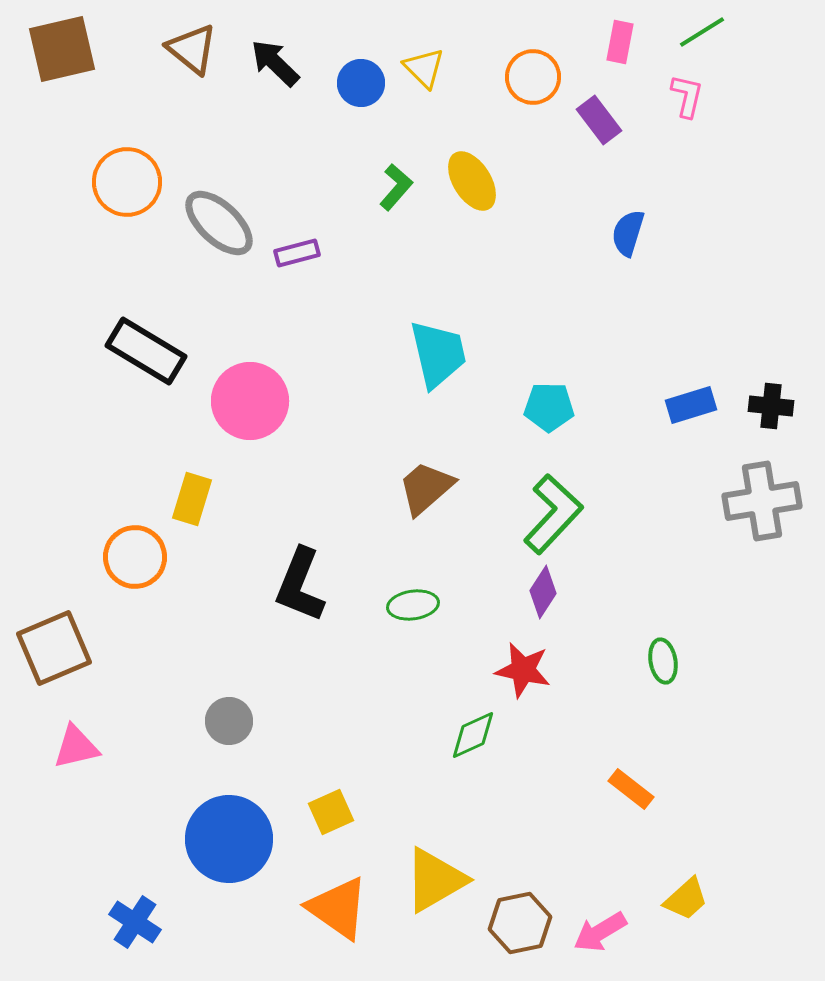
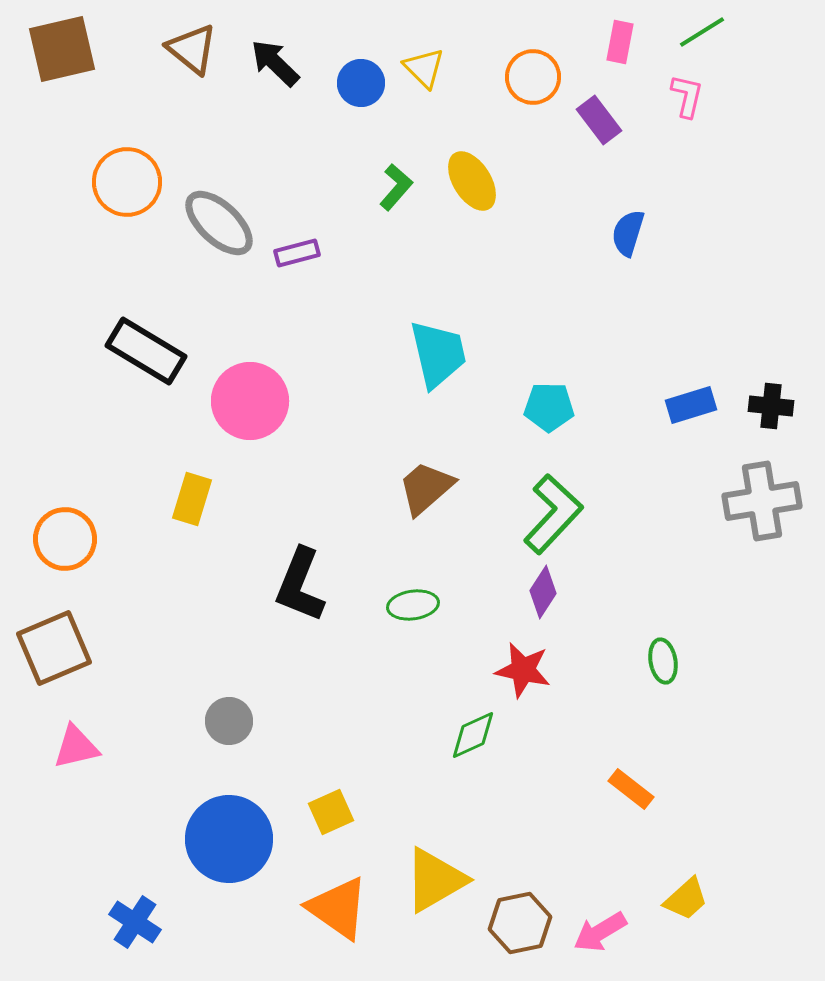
orange circle at (135, 557): moved 70 px left, 18 px up
